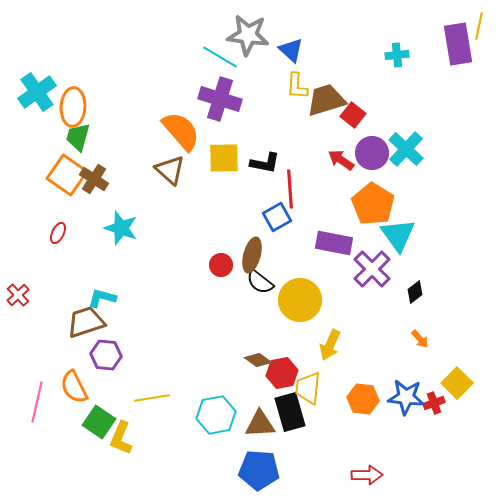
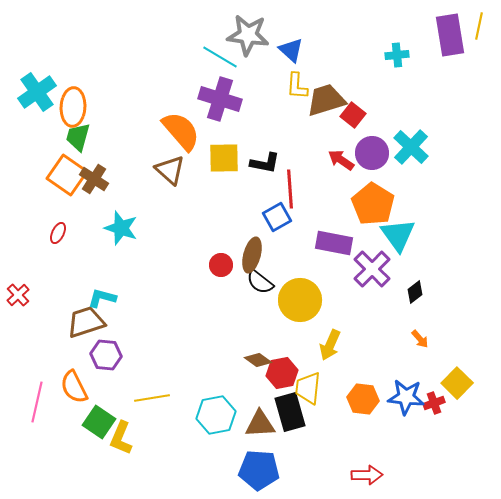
purple rectangle at (458, 44): moved 8 px left, 9 px up
cyan cross at (406, 149): moved 5 px right, 2 px up
